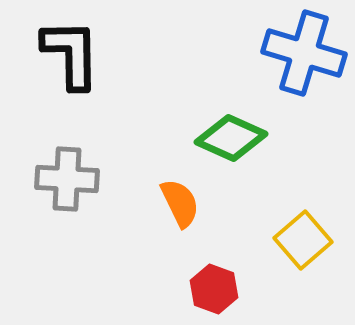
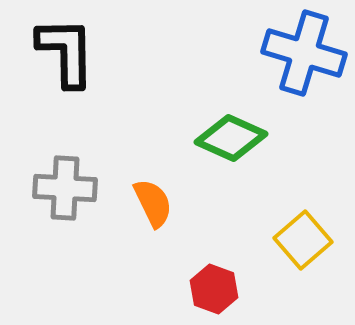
black L-shape: moved 5 px left, 2 px up
gray cross: moved 2 px left, 9 px down
orange semicircle: moved 27 px left
